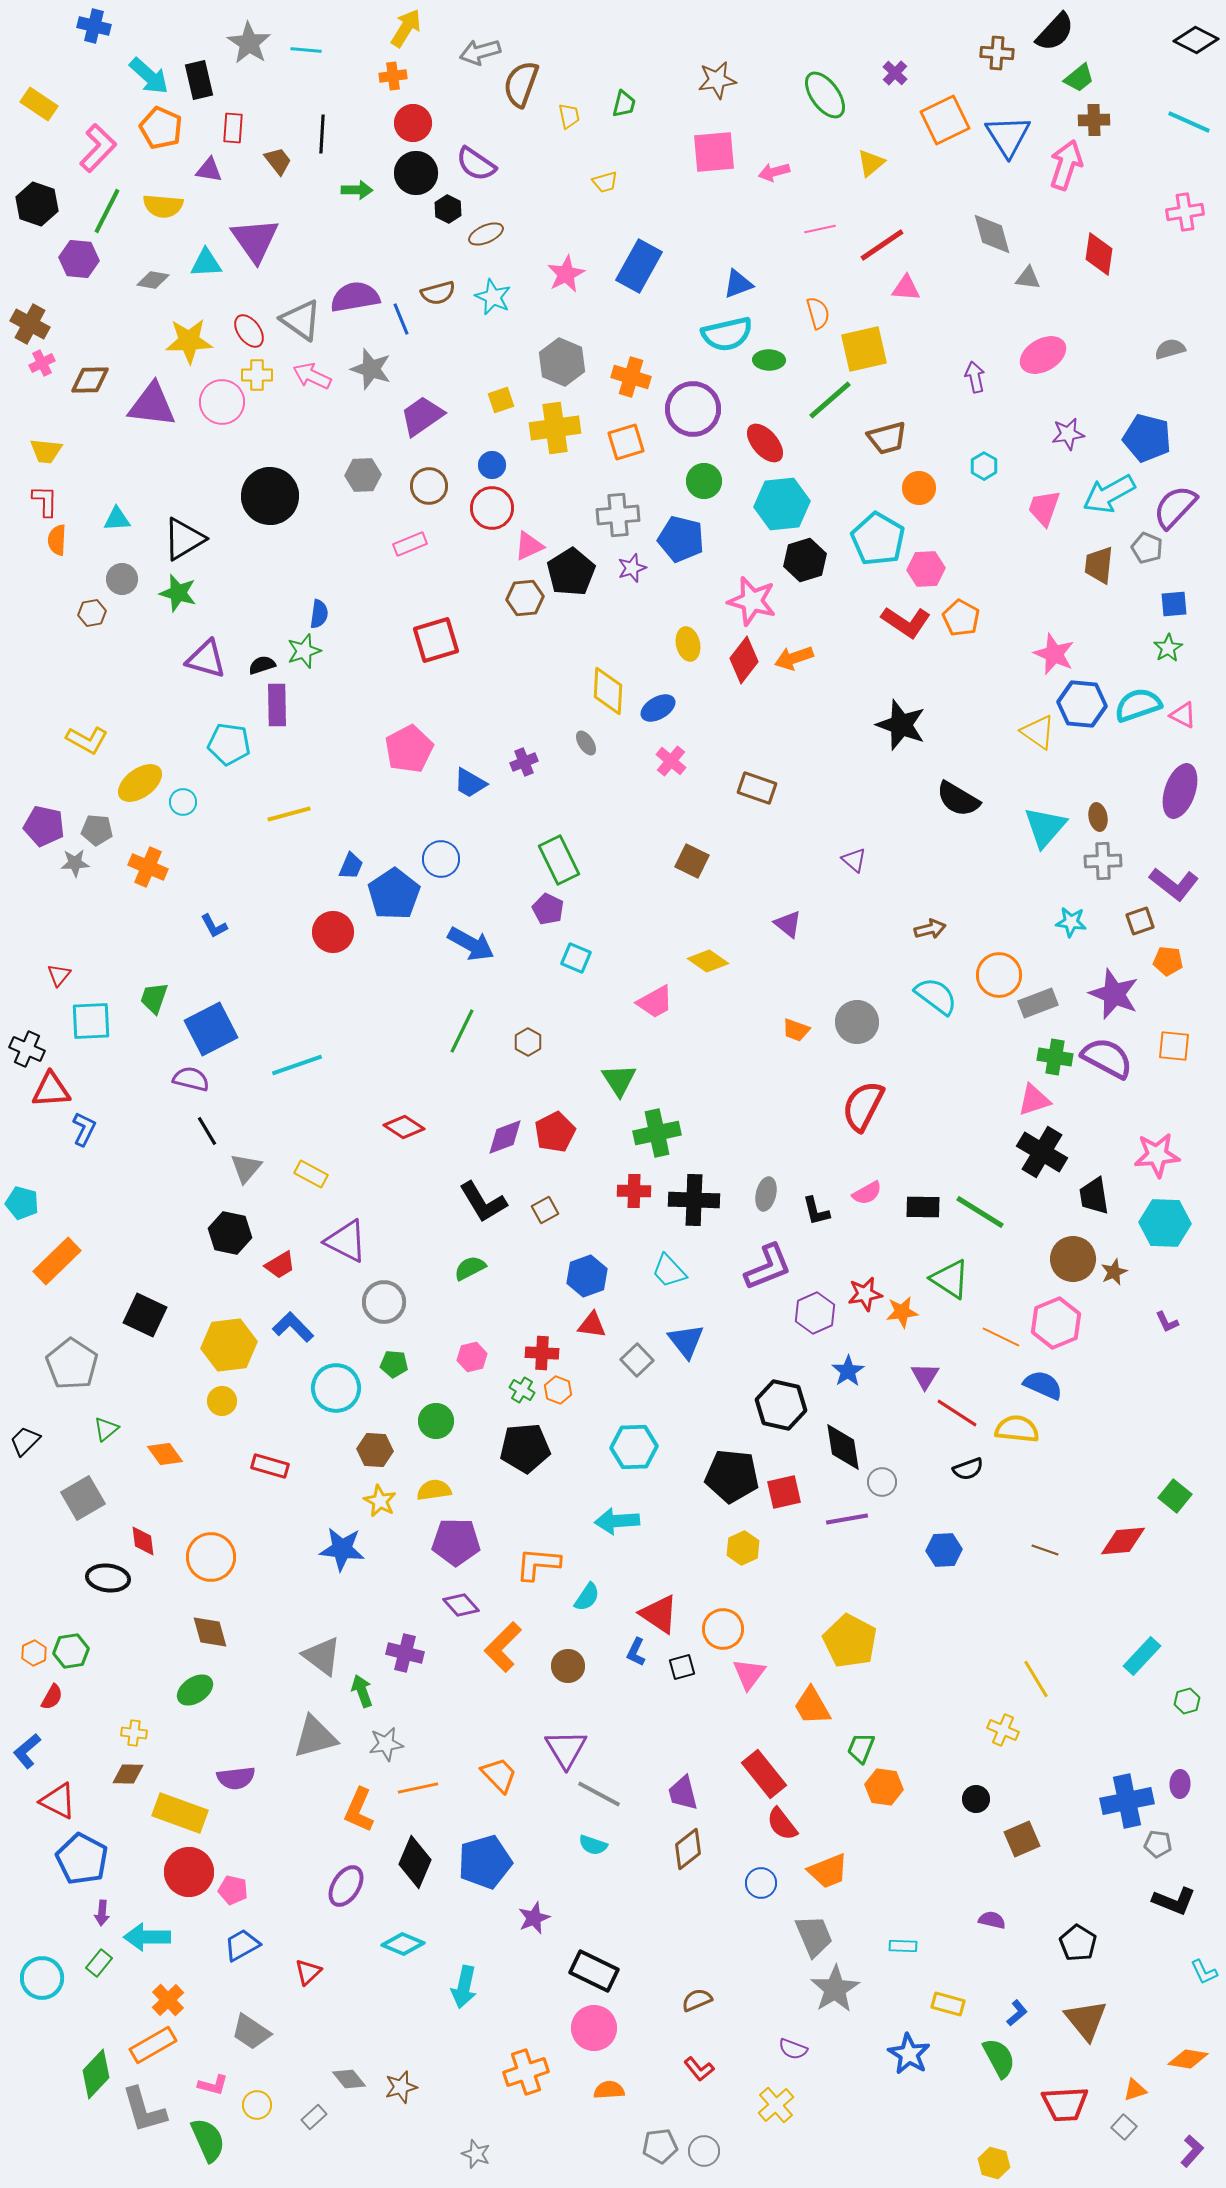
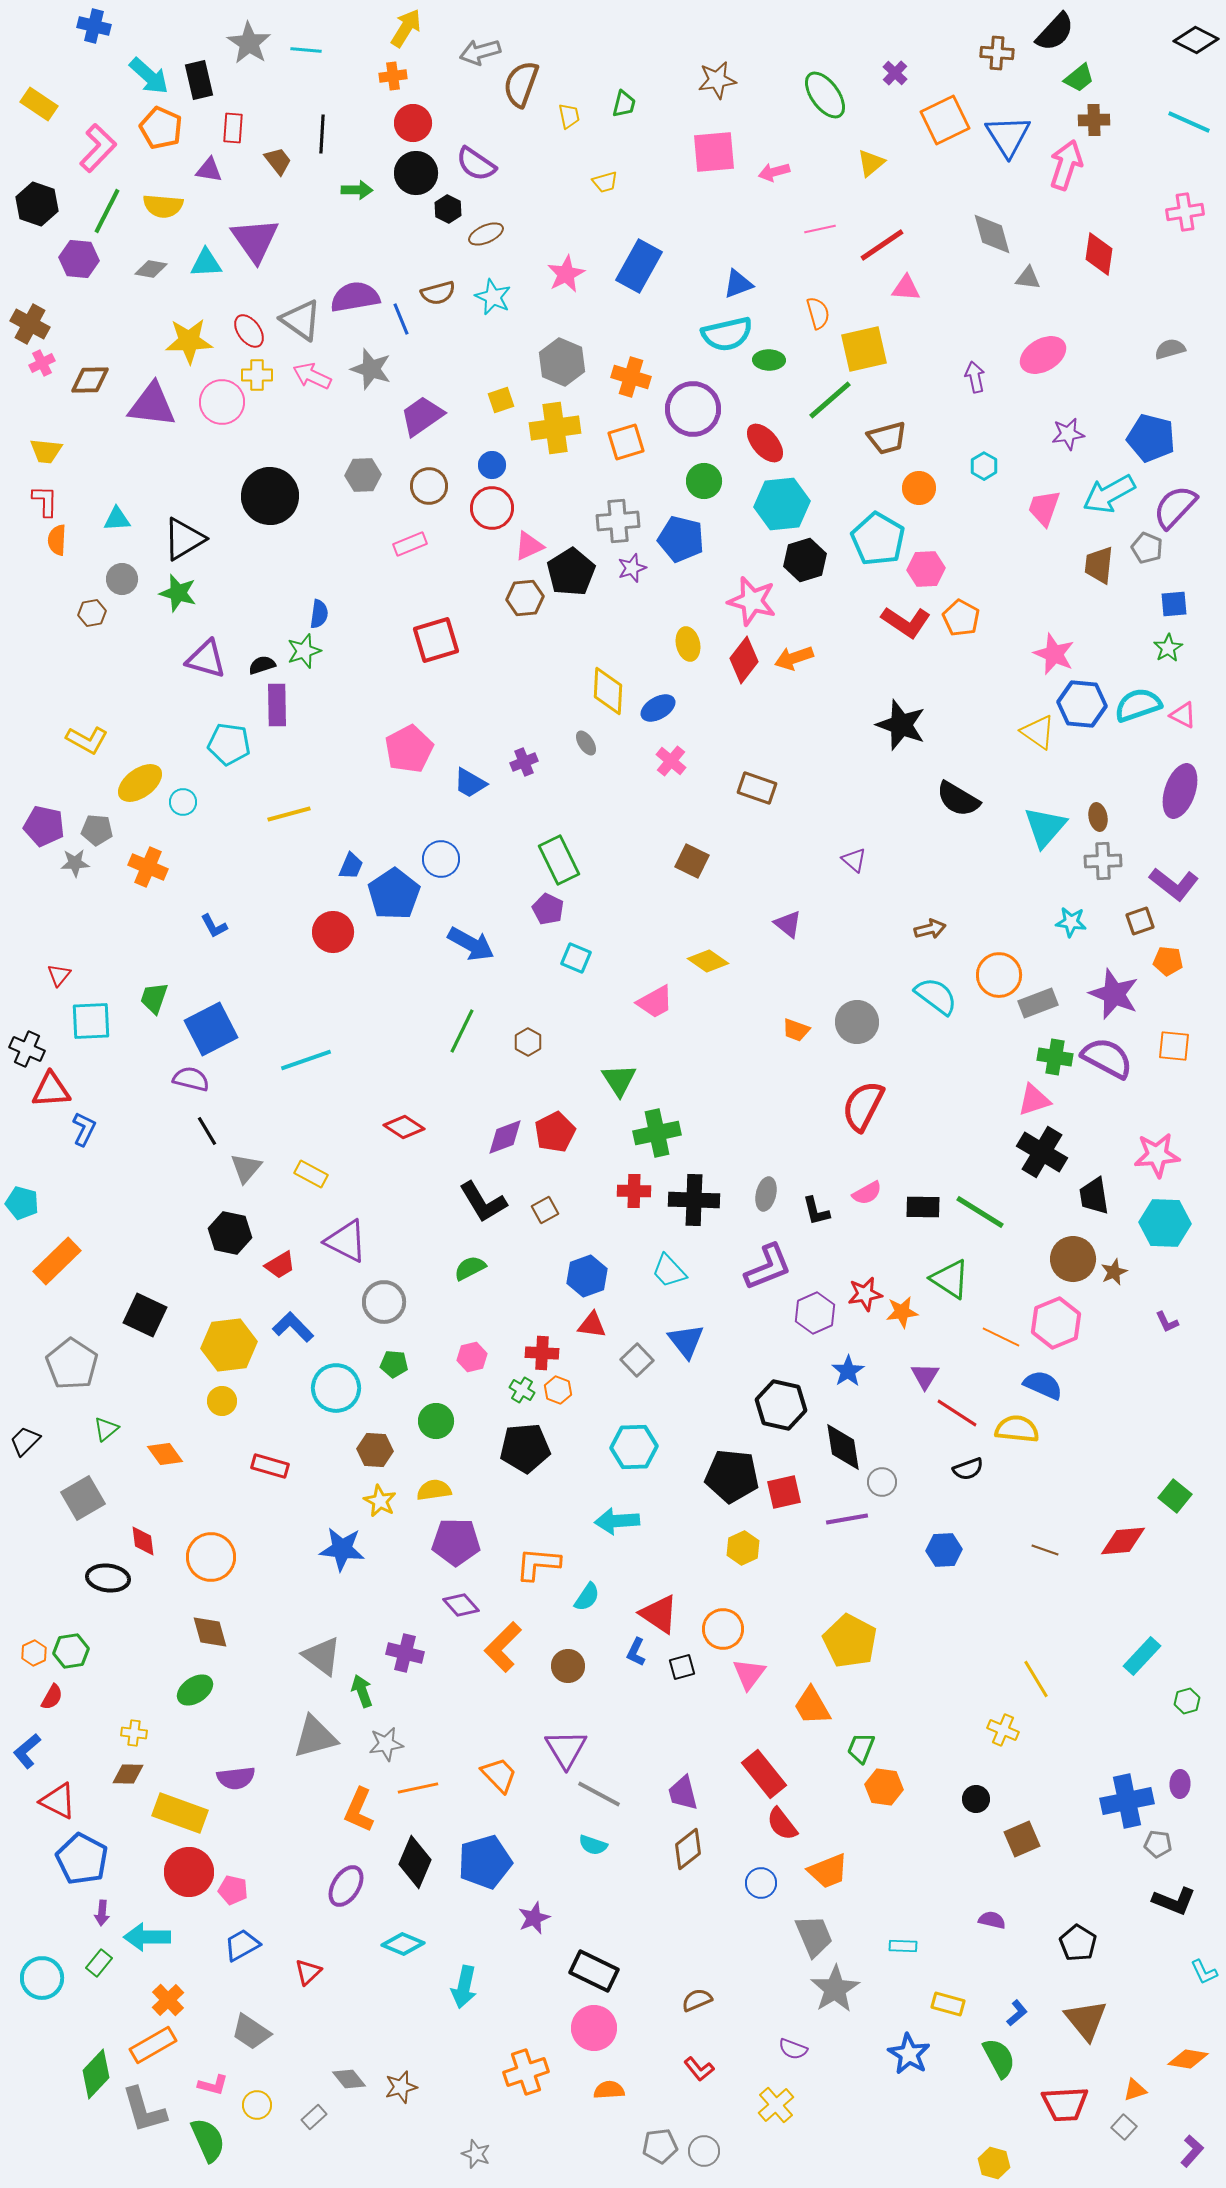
gray diamond at (153, 280): moved 2 px left, 11 px up
blue pentagon at (1147, 438): moved 4 px right
gray cross at (618, 515): moved 6 px down
cyan line at (297, 1065): moved 9 px right, 5 px up
